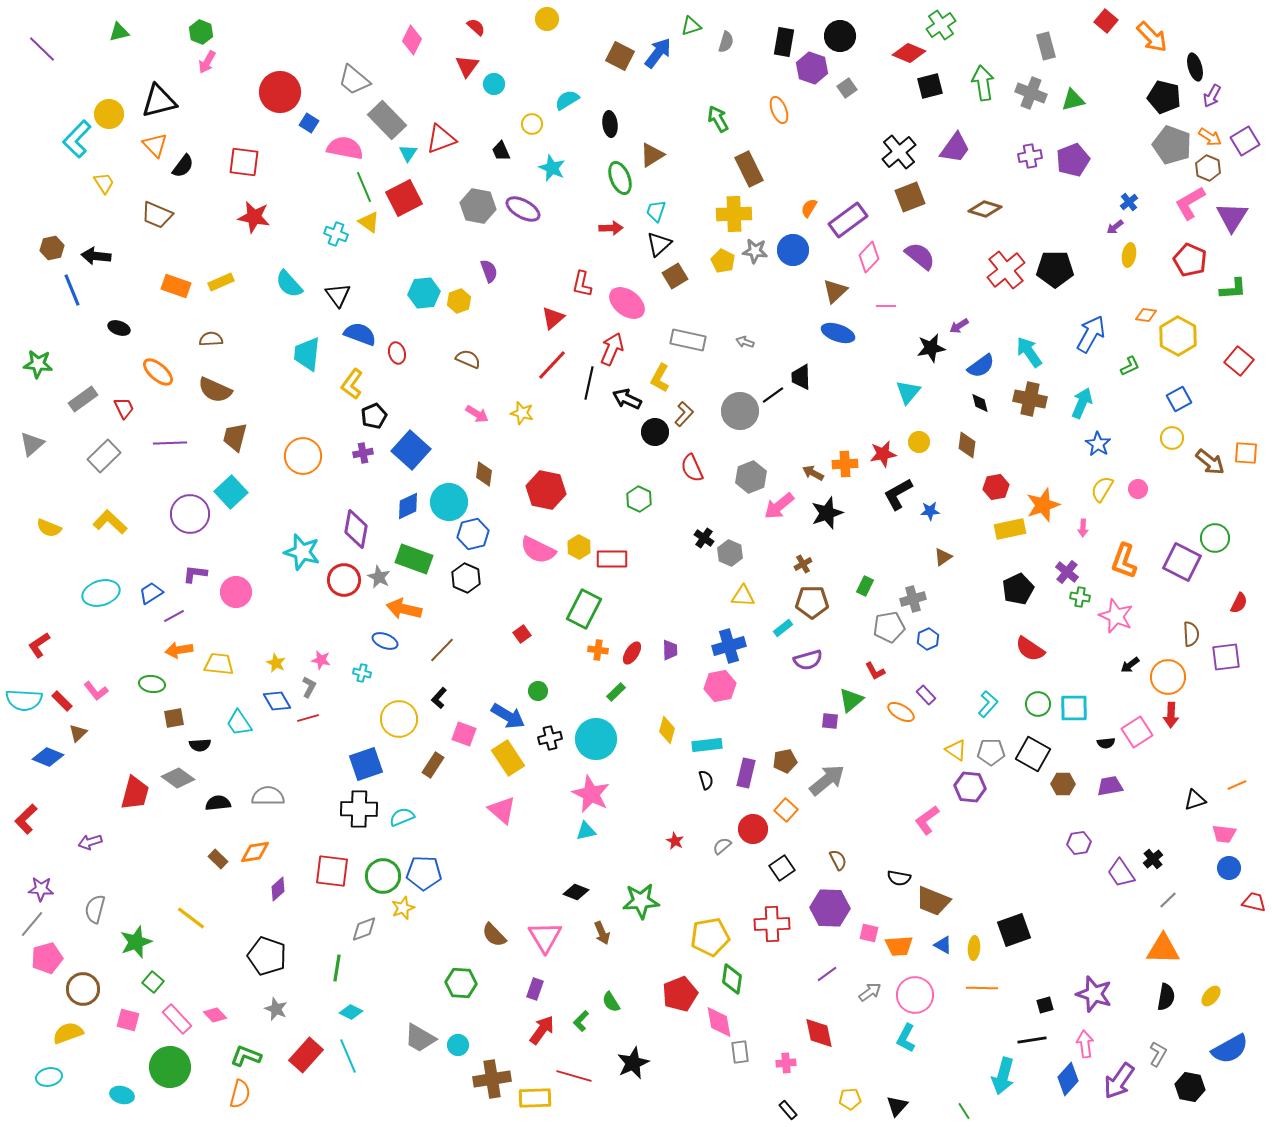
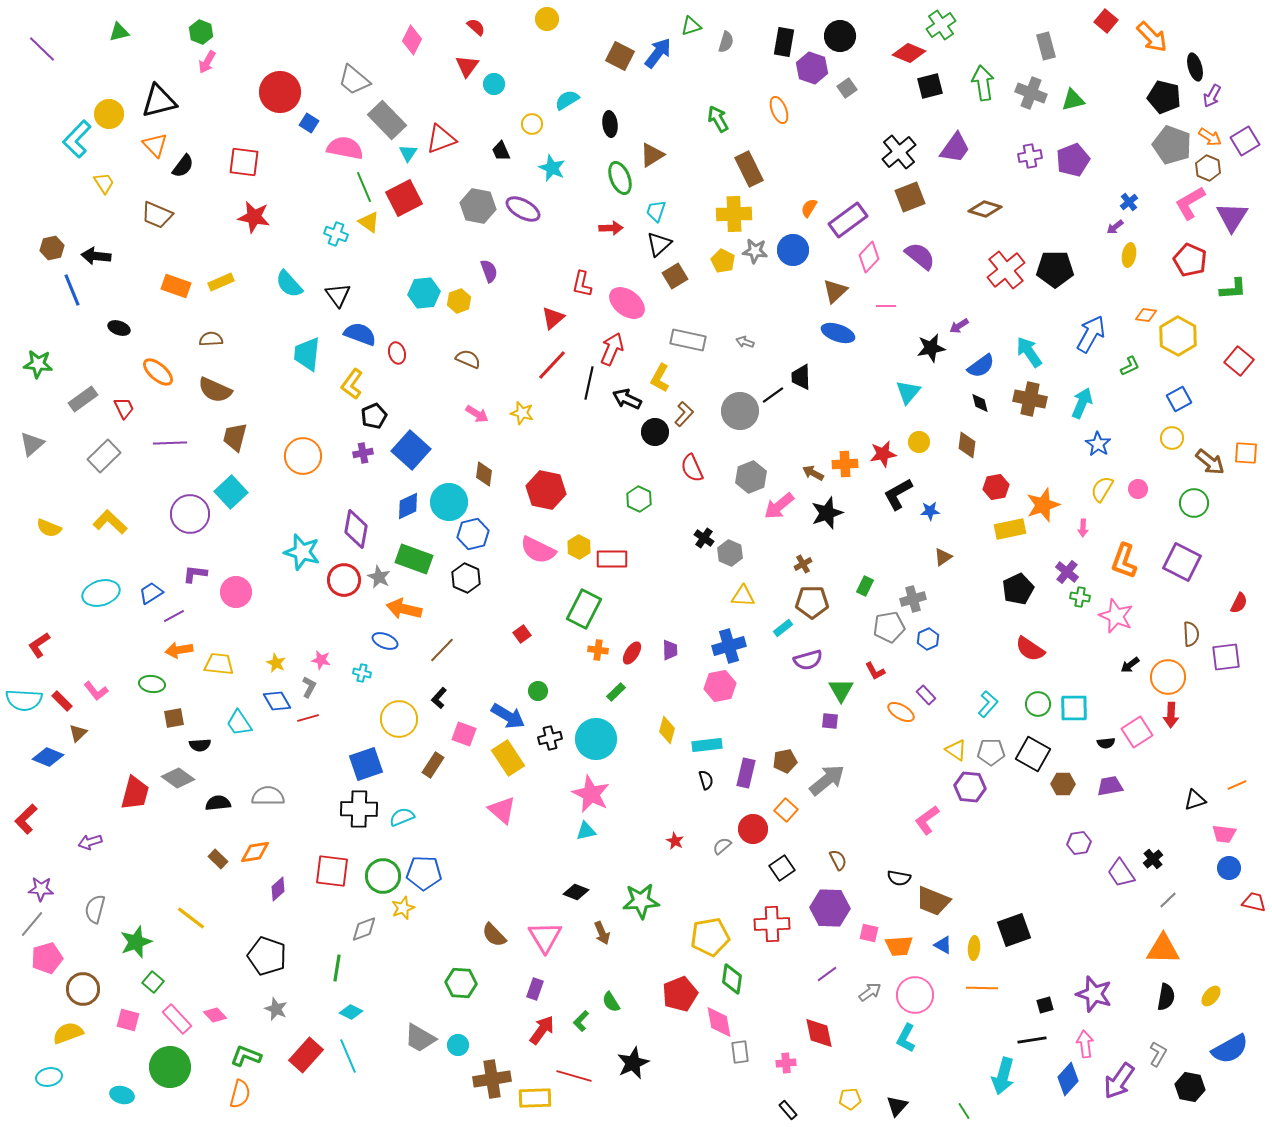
green circle at (1215, 538): moved 21 px left, 35 px up
green triangle at (851, 700): moved 10 px left, 10 px up; rotated 20 degrees counterclockwise
